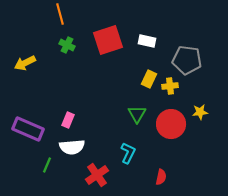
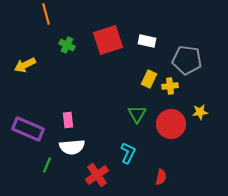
orange line: moved 14 px left
yellow arrow: moved 2 px down
pink rectangle: rotated 28 degrees counterclockwise
